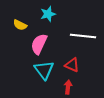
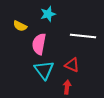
yellow semicircle: moved 1 px down
pink semicircle: rotated 15 degrees counterclockwise
red arrow: moved 1 px left
